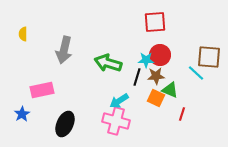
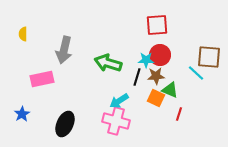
red square: moved 2 px right, 3 px down
pink rectangle: moved 11 px up
red line: moved 3 px left
